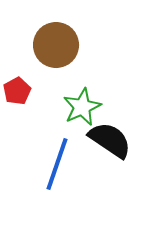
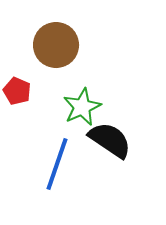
red pentagon: rotated 20 degrees counterclockwise
